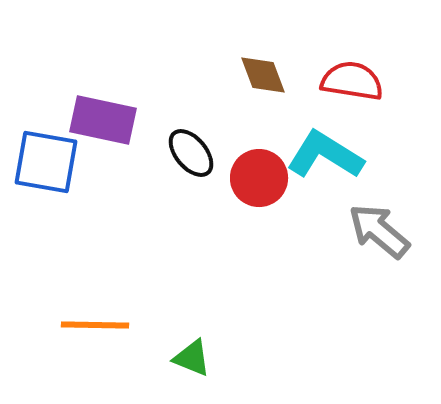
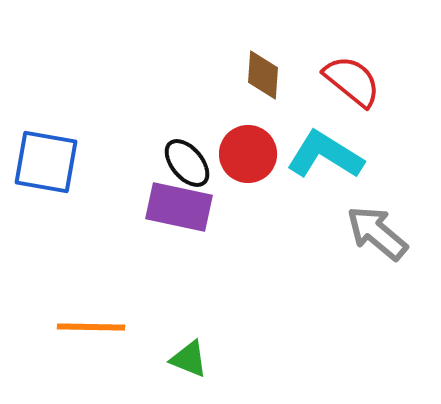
brown diamond: rotated 24 degrees clockwise
red semicircle: rotated 30 degrees clockwise
purple rectangle: moved 76 px right, 87 px down
black ellipse: moved 4 px left, 10 px down
red circle: moved 11 px left, 24 px up
gray arrow: moved 2 px left, 2 px down
orange line: moved 4 px left, 2 px down
green triangle: moved 3 px left, 1 px down
